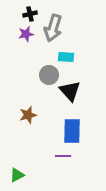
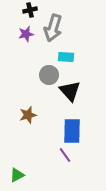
black cross: moved 4 px up
purple line: moved 2 px right, 1 px up; rotated 56 degrees clockwise
